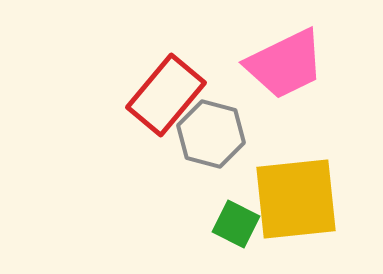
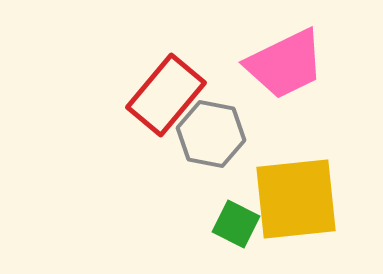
gray hexagon: rotated 4 degrees counterclockwise
